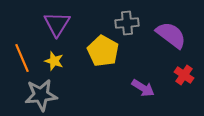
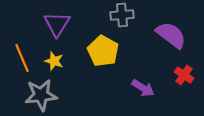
gray cross: moved 5 px left, 8 px up
